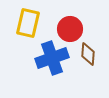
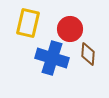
blue cross: rotated 36 degrees clockwise
